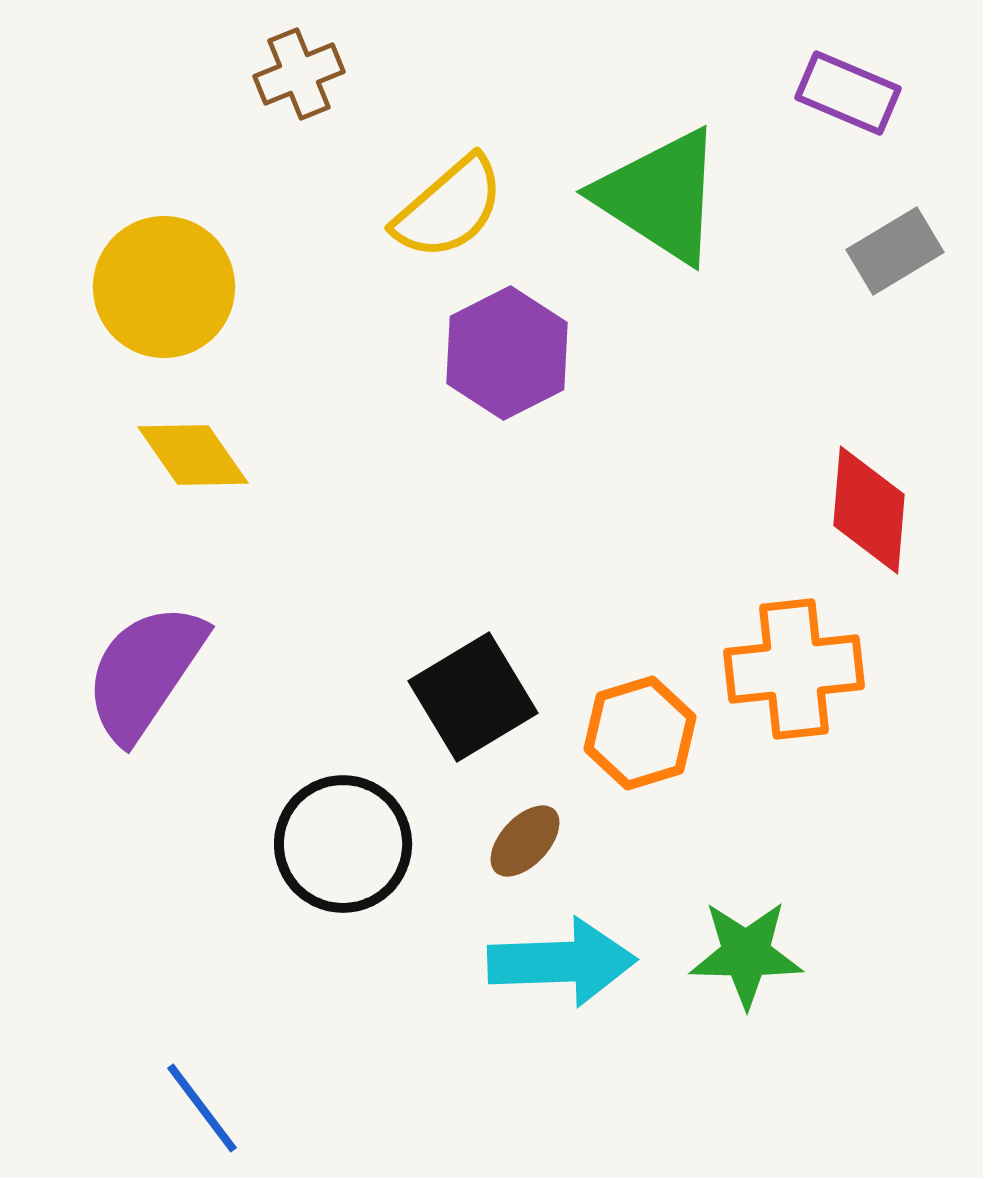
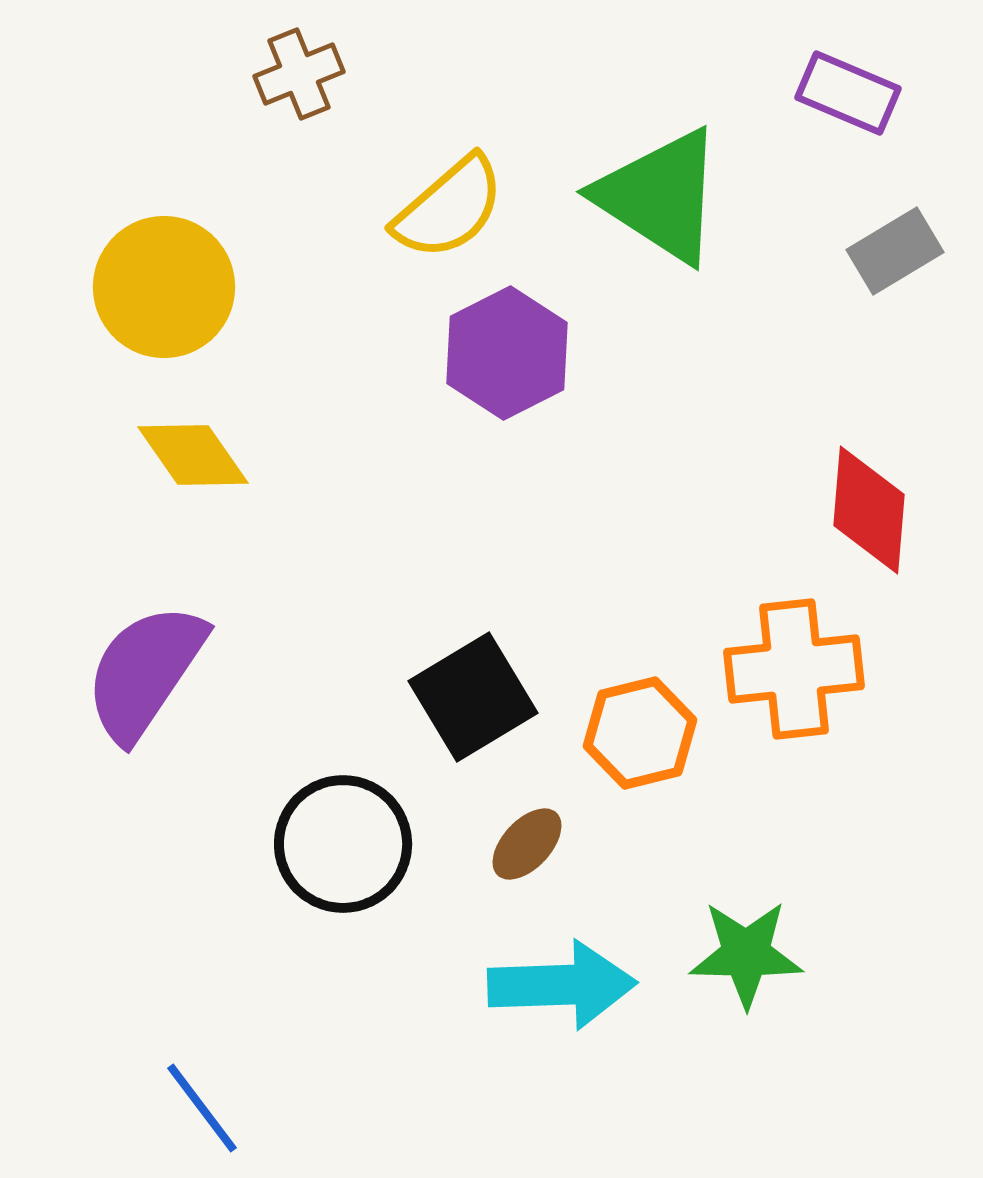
orange hexagon: rotated 3 degrees clockwise
brown ellipse: moved 2 px right, 3 px down
cyan arrow: moved 23 px down
